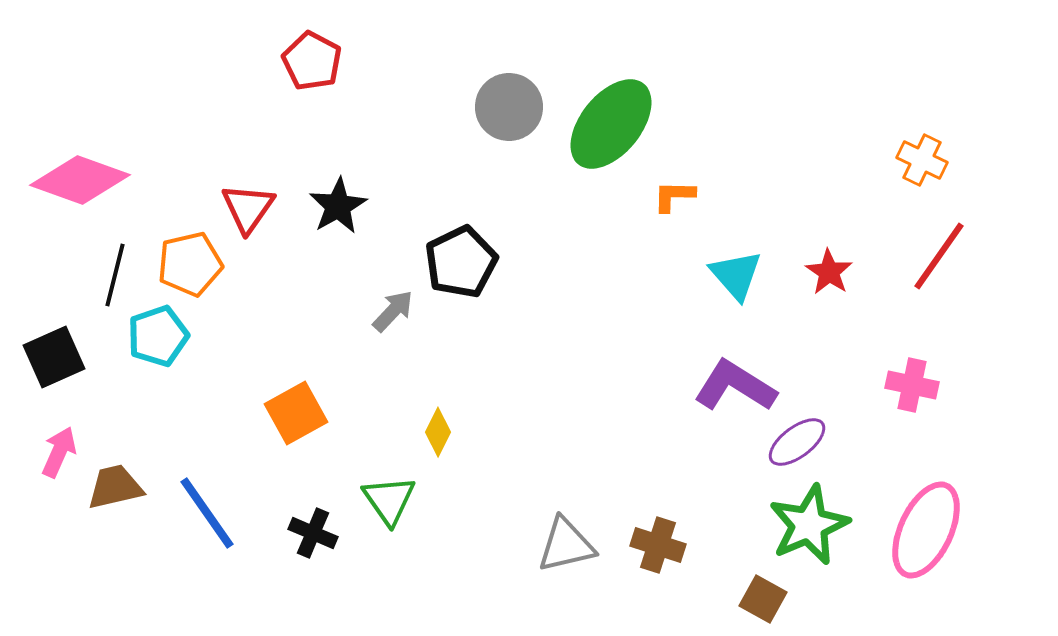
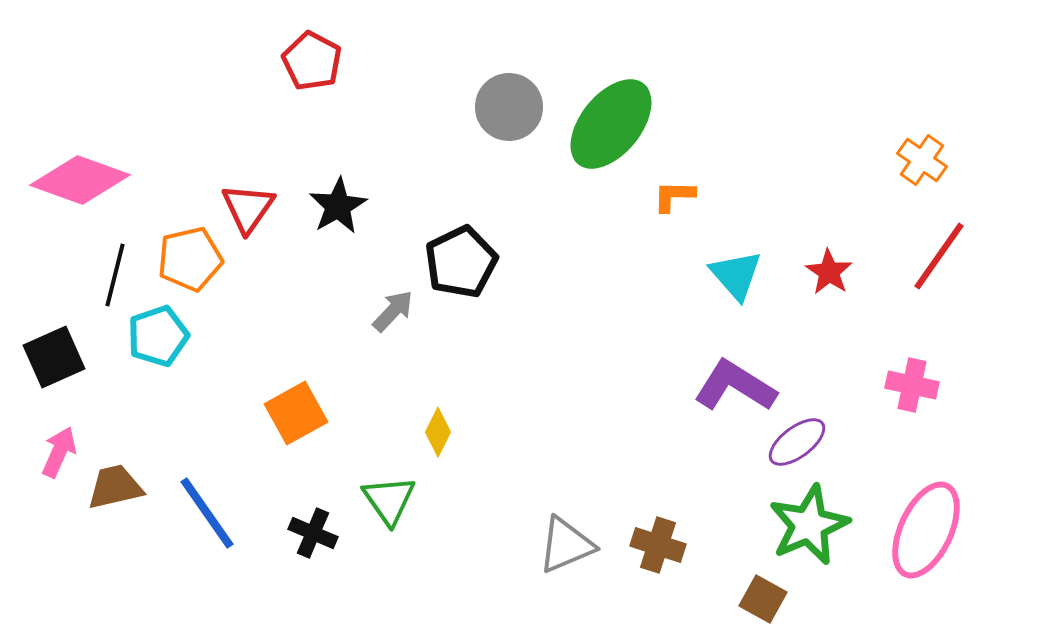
orange cross: rotated 9 degrees clockwise
orange pentagon: moved 5 px up
gray triangle: rotated 10 degrees counterclockwise
